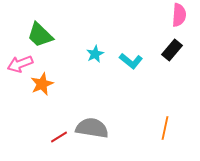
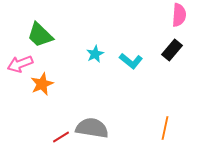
red line: moved 2 px right
